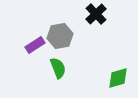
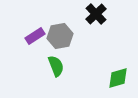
purple rectangle: moved 9 px up
green semicircle: moved 2 px left, 2 px up
